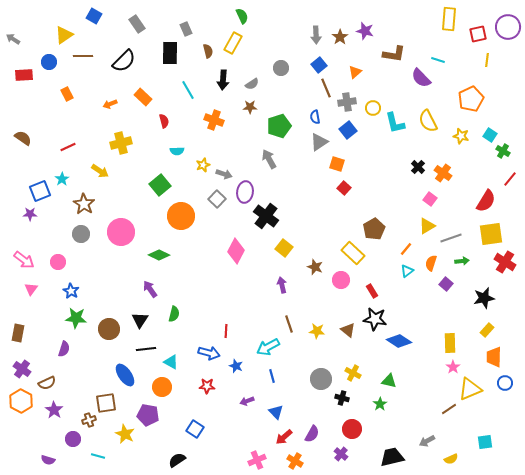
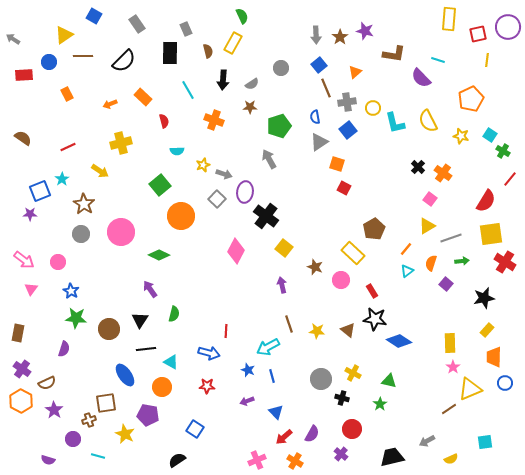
red square at (344, 188): rotated 16 degrees counterclockwise
blue star at (236, 366): moved 12 px right, 4 px down
